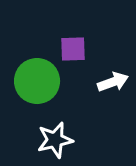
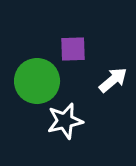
white arrow: moved 2 px up; rotated 20 degrees counterclockwise
white star: moved 10 px right, 19 px up
